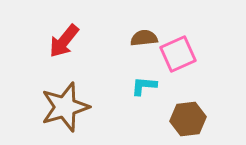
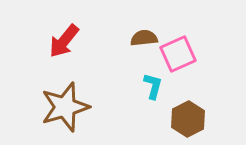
cyan L-shape: moved 9 px right; rotated 100 degrees clockwise
brown hexagon: rotated 20 degrees counterclockwise
